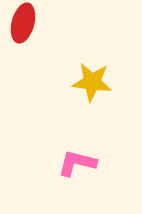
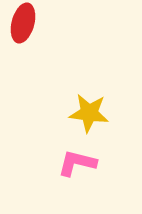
yellow star: moved 3 px left, 31 px down
